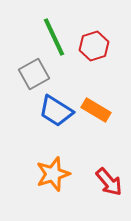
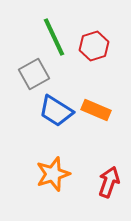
orange rectangle: rotated 8 degrees counterclockwise
red arrow: rotated 120 degrees counterclockwise
